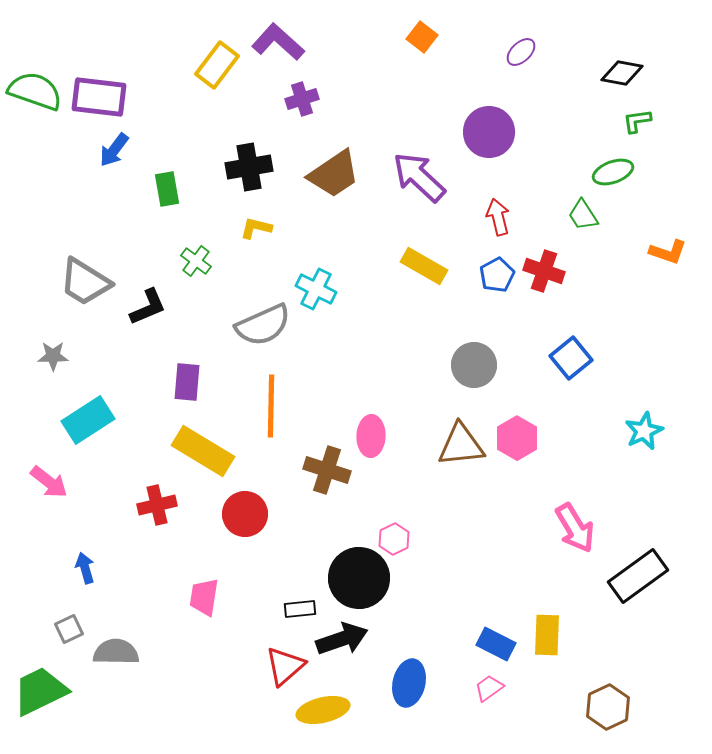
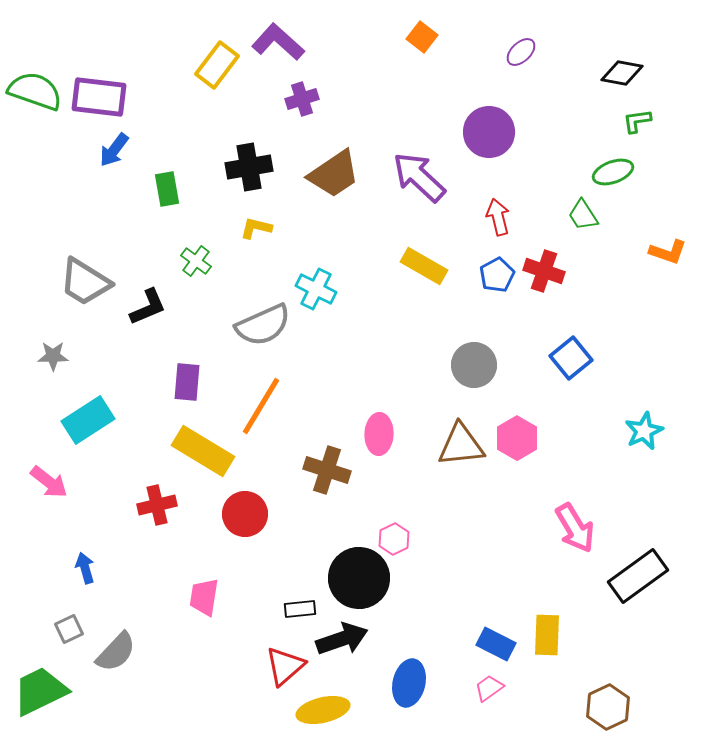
orange line at (271, 406): moved 10 px left; rotated 30 degrees clockwise
pink ellipse at (371, 436): moved 8 px right, 2 px up
gray semicircle at (116, 652): rotated 132 degrees clockwise
